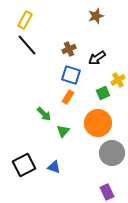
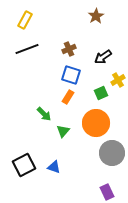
brown star: rotated 14 degrees counterclockwise
black line: moved 4 px down; rotated 70 degrees counterclockwise
black arrow: moved 6 px right, 1 px up
green square: moved 2 px left
orange circle: moved 2 px left
